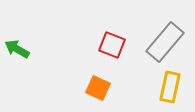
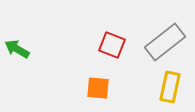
gray rectangle: rotated 12 degrees clockwise
orange square: rotated 20 degrees counterclockwise
